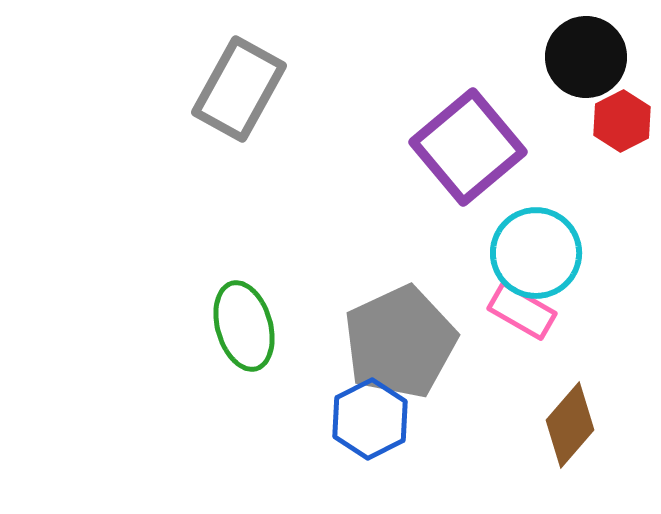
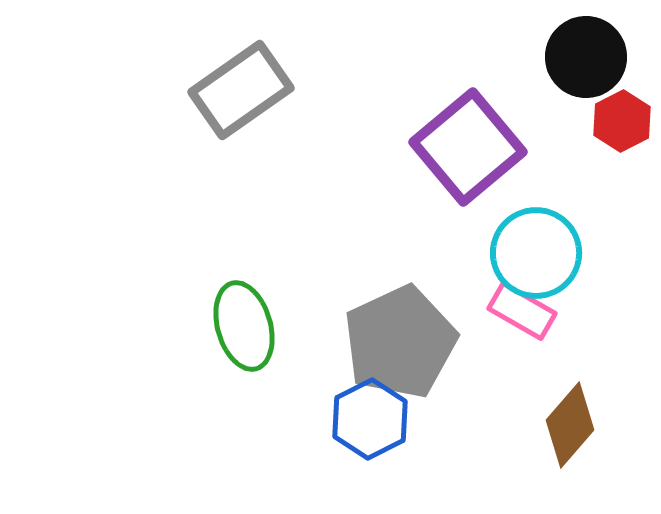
gray rectangle: moved 2 px right, 1 px down; rotated 26 degrees clockwise
